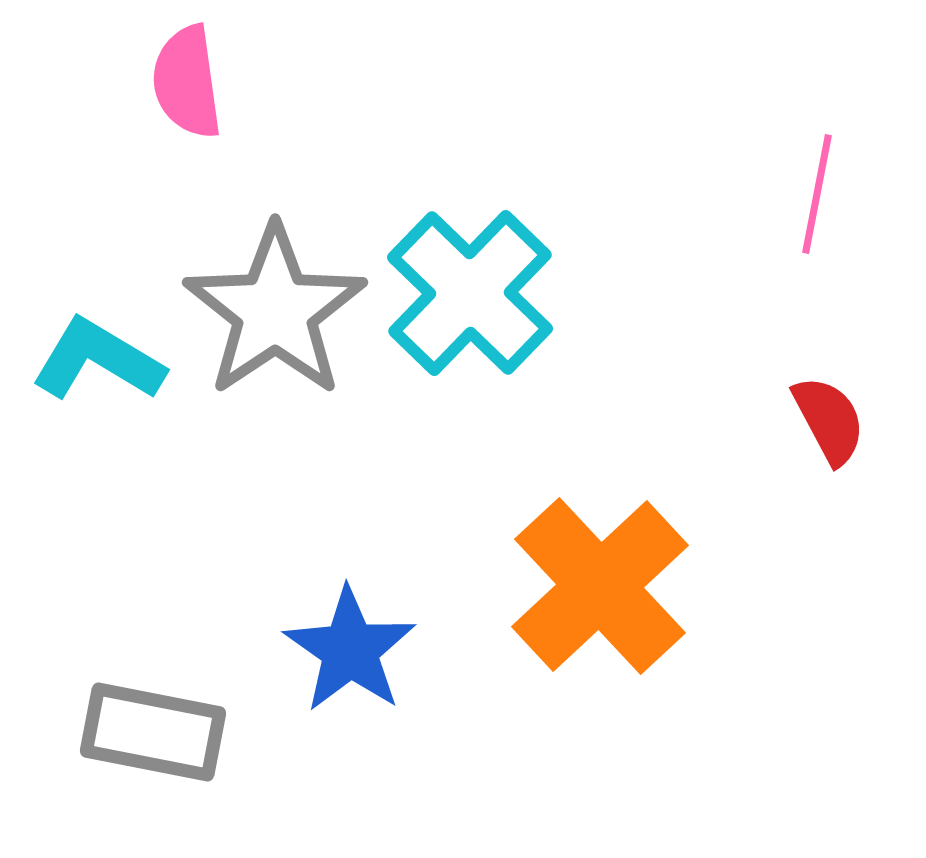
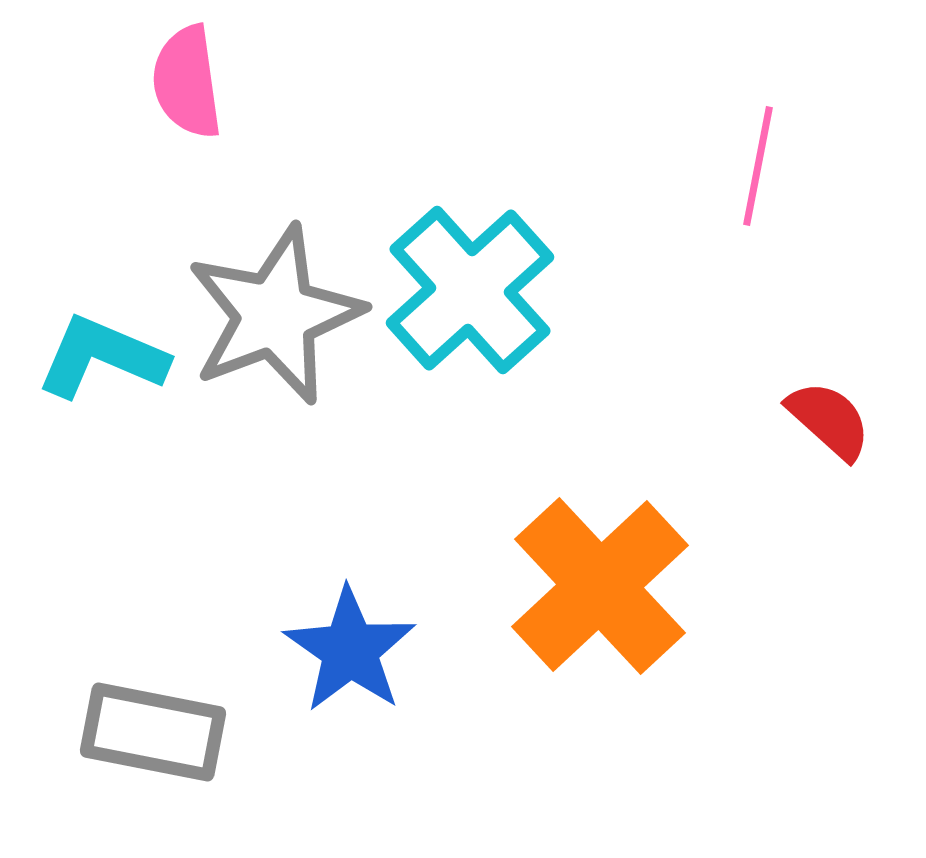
pink line: moved 59 px left, 28 px up
cyan cross: moved 3 px up; rotated 4 degrees clockwise
gray star: moved 4 px down; rotated 13 degrees clockwise
cyan L-shape: moved 4 px right, 3 px up; rotated 8 degrees counterclockwise
red semicircle: rotated 20 degrees counterclockwise
